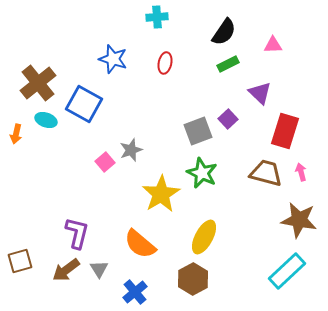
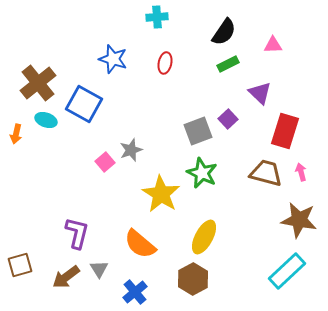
yellow star: rotated 9 degrees counterclockwise
brown square: moved 4 px down
brown arrow: moved 7 px down
